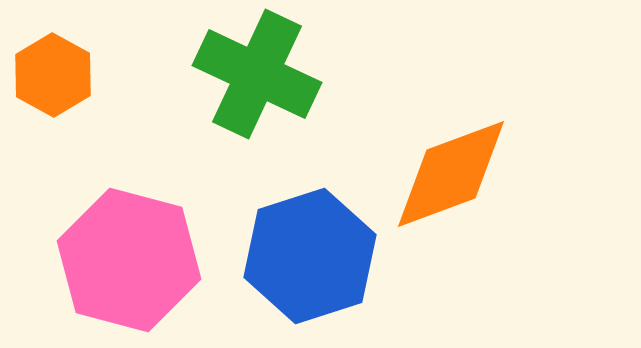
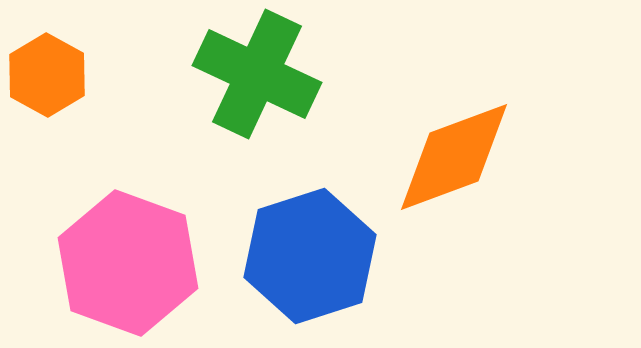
orange hexagon: moved 6 px left
orange diamond: moved 3 px right, 17 px up
pink hexagon: moved 1 px left, 3 px down; rotated 5 degrees clockwise
